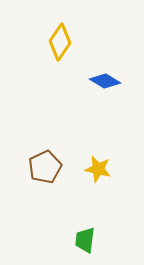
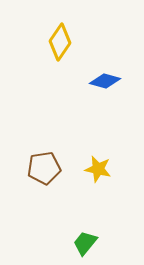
blue diamond: rotated 16 degrees counterclockwise
brown pentagon: moved 1 px left, 1 px down; rotated 16 degrees clockwise
green trapezoid: moved 3 px down; rotated 32 degrees clockwise
